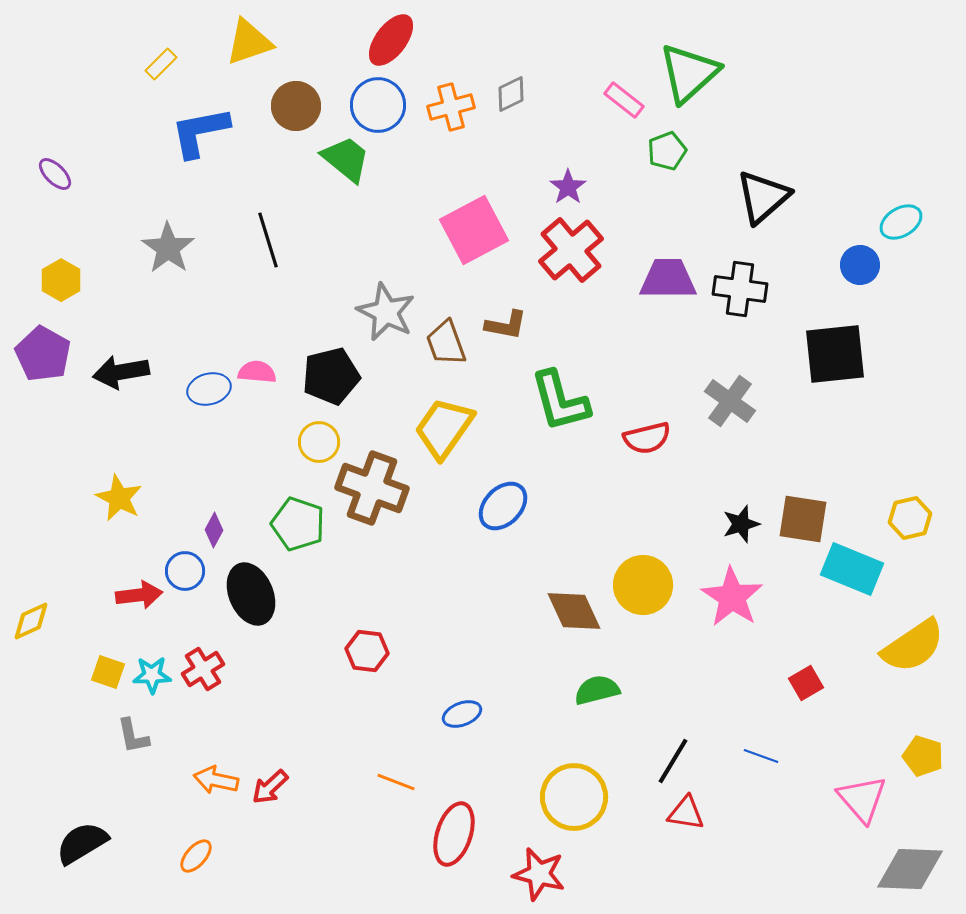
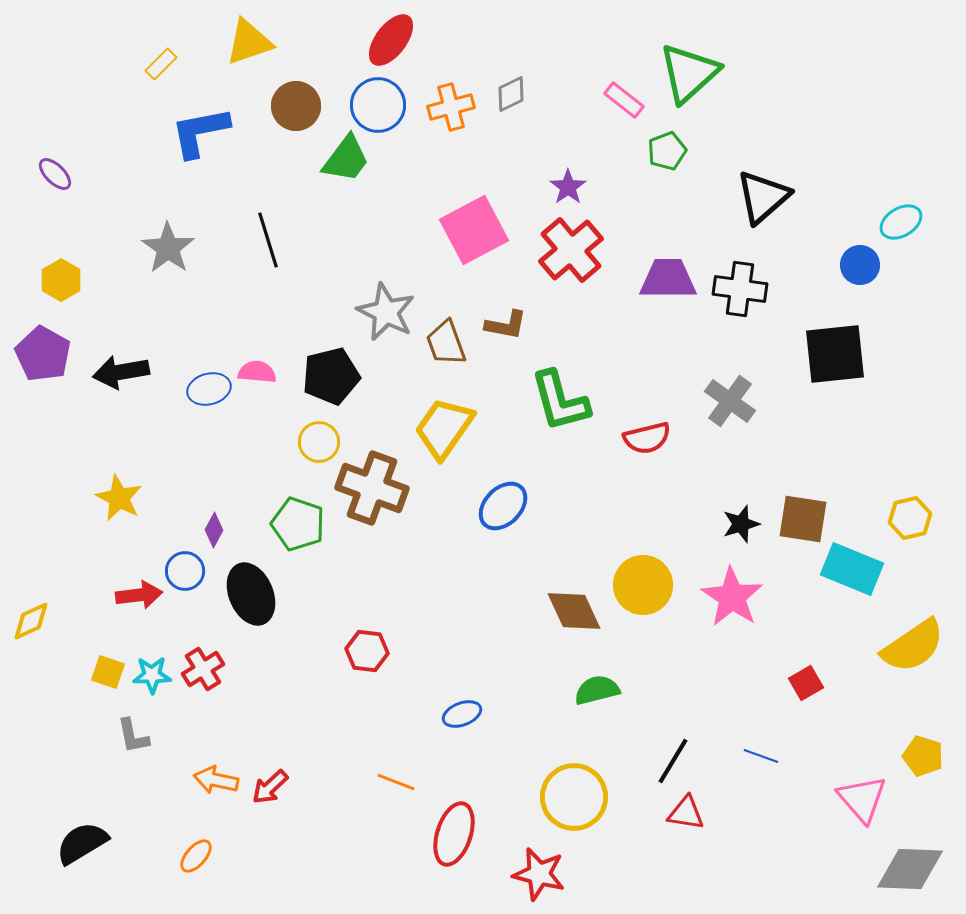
green trapezoid at (346, 159): rotated 88 degrees clockwise
